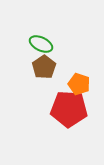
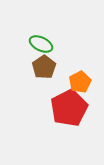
orange pentagon: moved 1 px right, 2 px up; rotated 25 degrees clockwise
red pentagon: moved 1 px up; rotated 30 degrees counterclockwise
